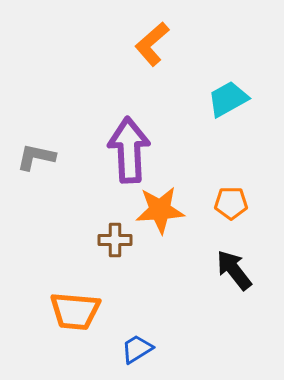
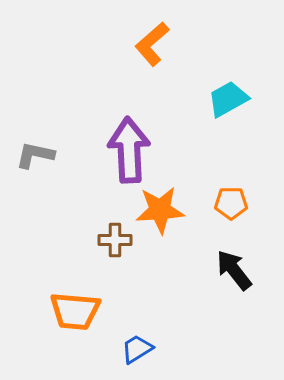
gray L-shape: moved 1 px left, 2 px up
